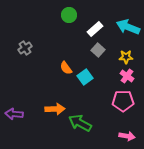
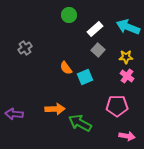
cyan square: rotated 14 degrees clockwise
pink pentagon: moved 6 px left, 5 px down
